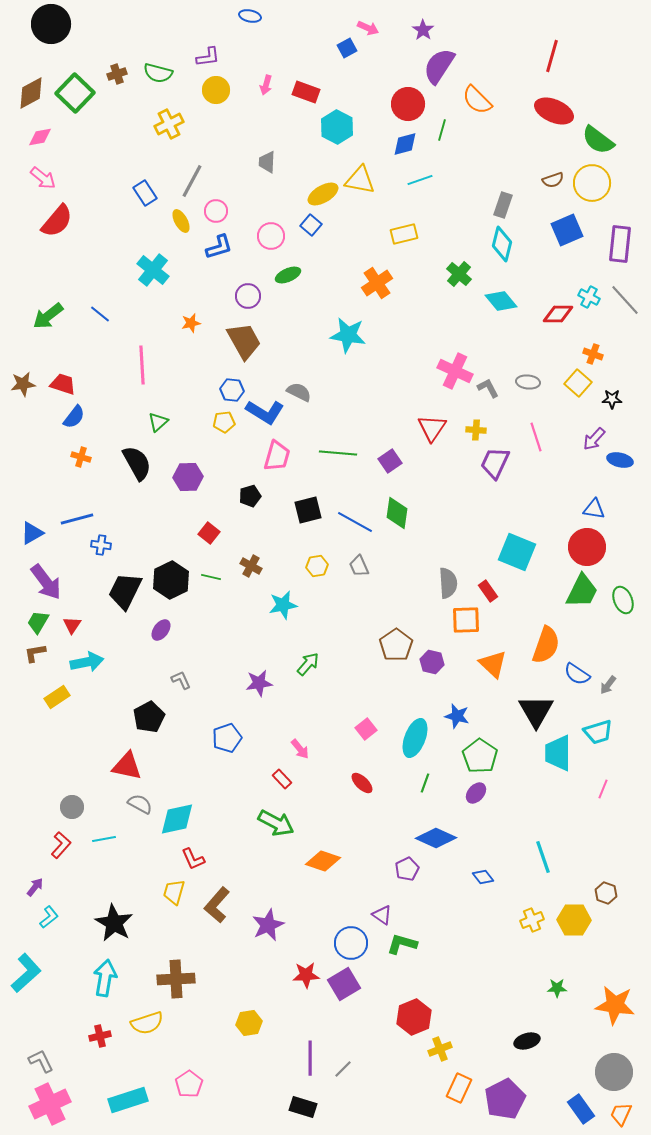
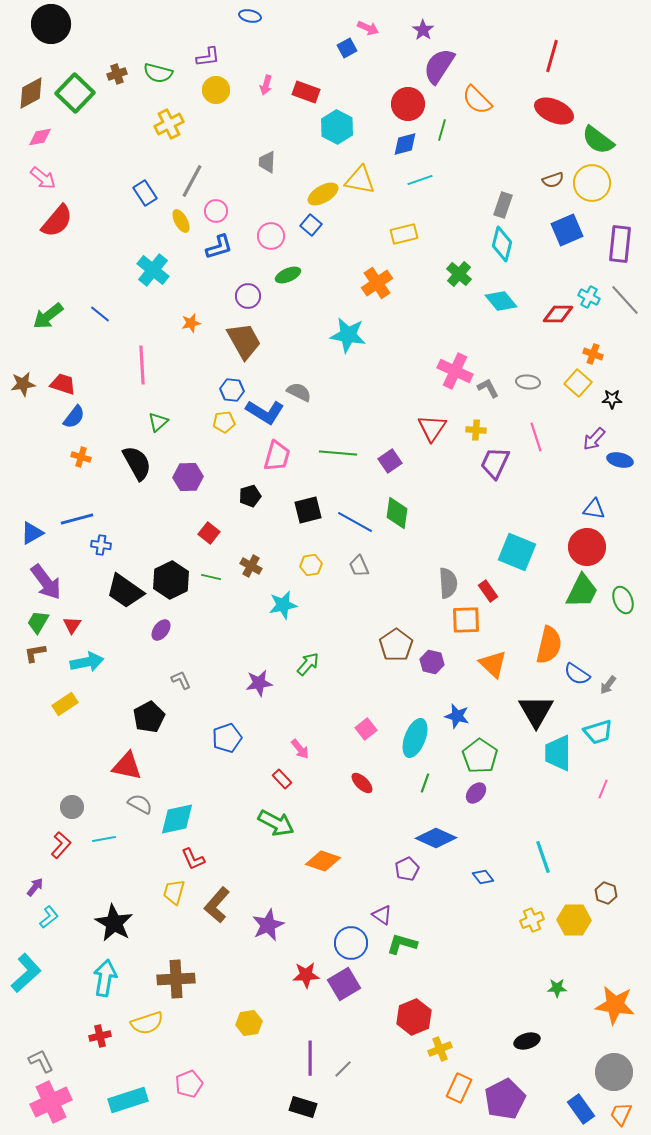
yellow hexagon at (317, 566): moved 6 px left, 1 px up
black trapezoid at (125, 591): rotated 81 degrees counterclockwise
orange semicircle at (546, 645): moved 3 px right; rotated 6 degrees counterclockwise
yellow rectangle at (57, 697): moved 8 px right, 7 px down
pink pentagon at (189, 1084): rotated 12 degrees clockwise
pink cross at (50, 1104): moved 1 px right, 2 px up
